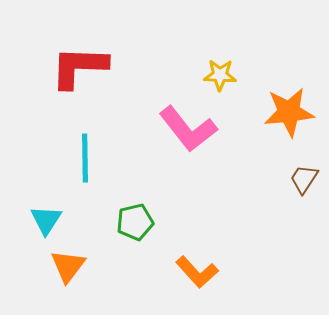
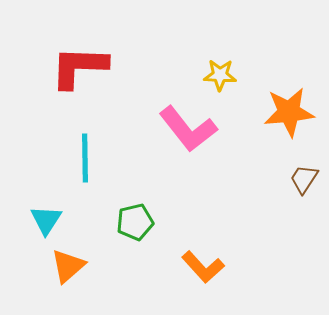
orange triangle: rotated 12 degrees clockwise
orange L-shape: moved 6 px right, 5 px up
